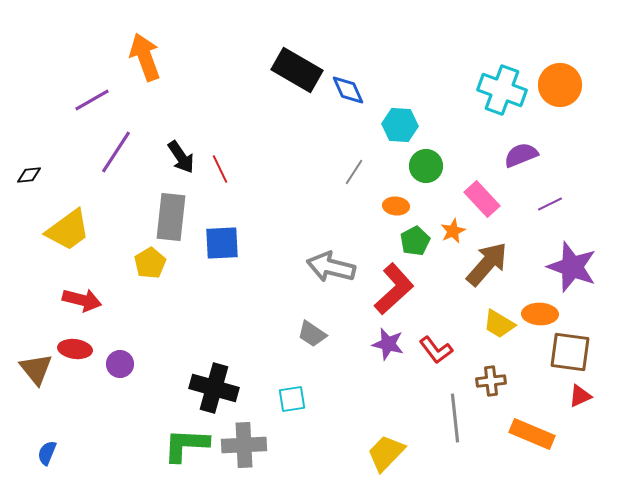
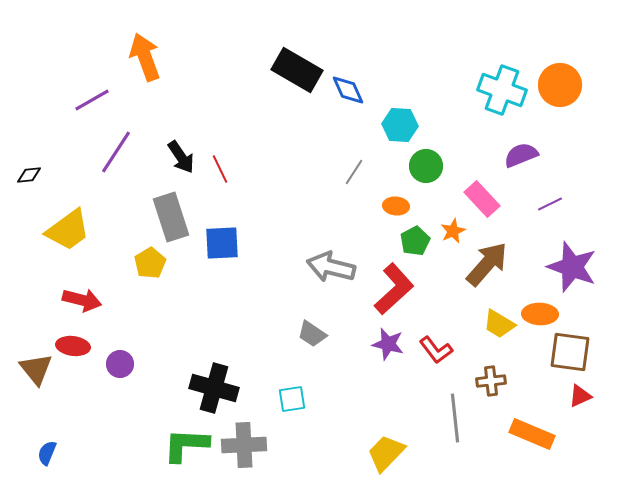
gray rectangle at (171, 217): rotated 24 degrees counterclockwise
red ellipse at (75, 349): moved 2 px left, 3 px up
